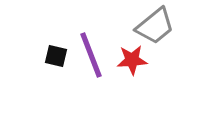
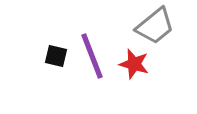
purple line: moved 1 px right, 1 px down
red star: moved 2 px right, 4 px down; rotated 20 degrees clockwise
